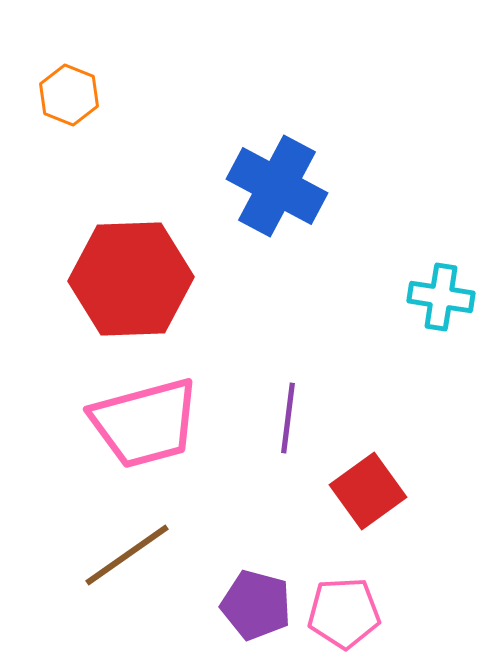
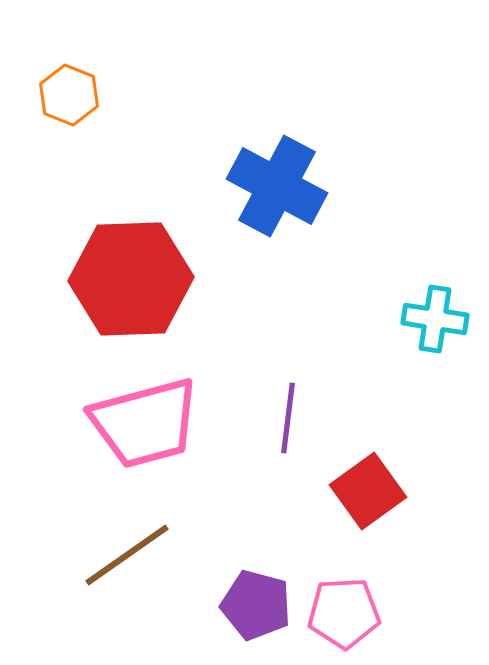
cyan cross: moved 6 px left, 22 px down
